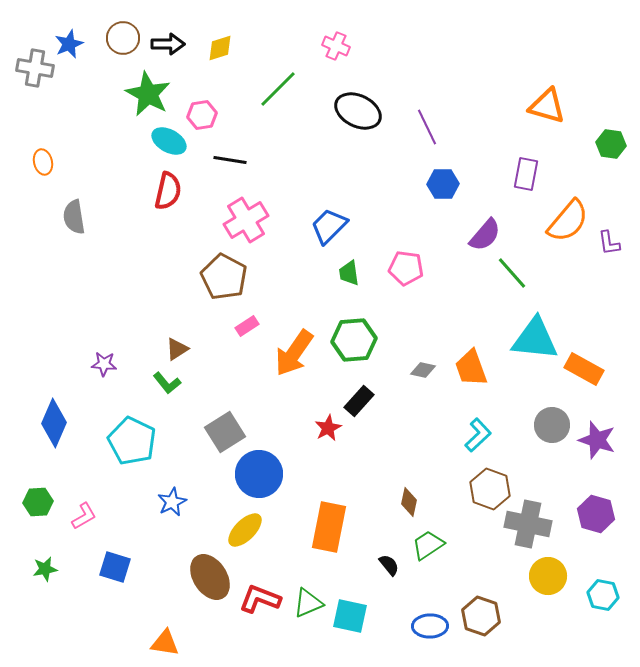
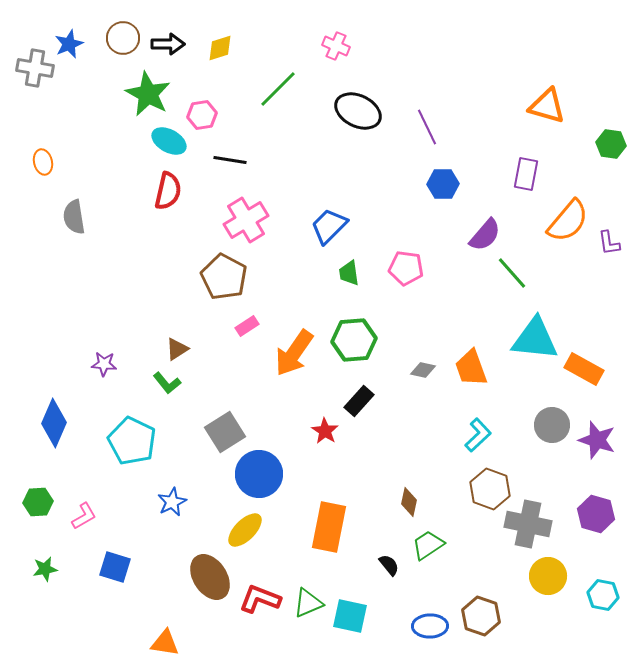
red star at (328, 428): moved 3 px left, 3 px down; rotated 12 degrees counterclockwise
